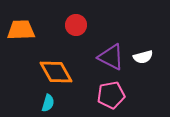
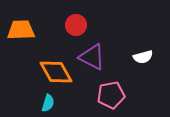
purple triangle: moved 19 px left
